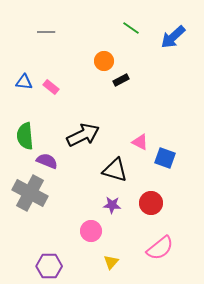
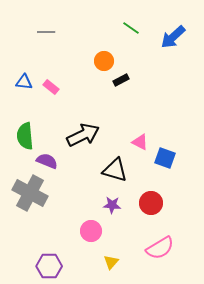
pink semicircle: rotated 8 degrees clockwise
